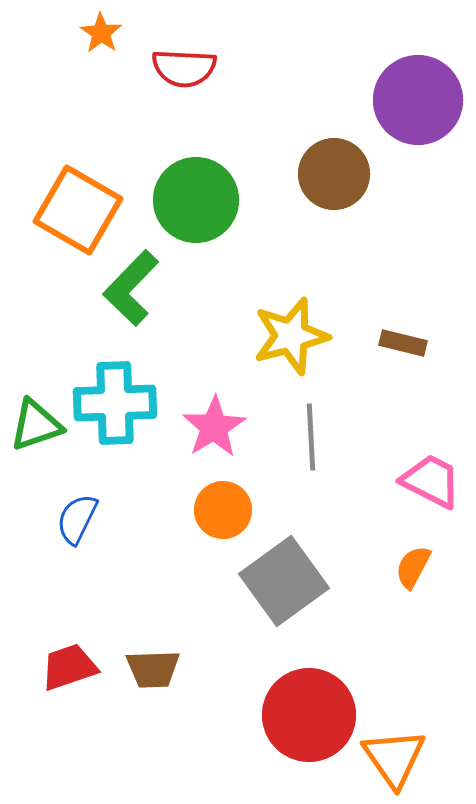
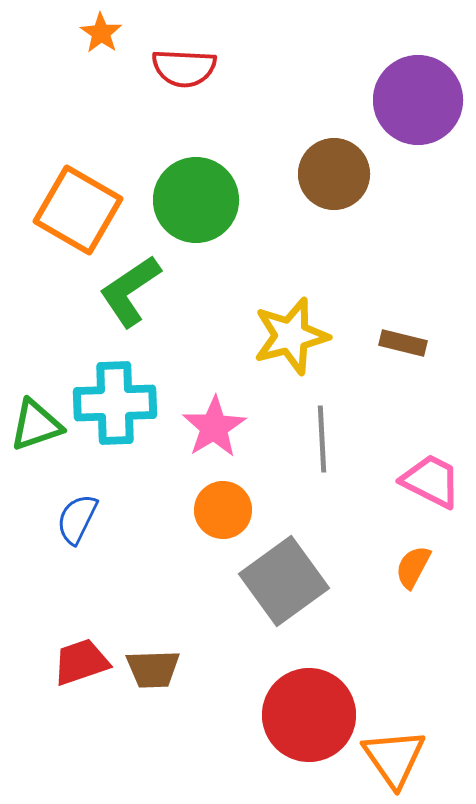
green L-shape: moved 1 px left, 3 px down; rotated 12 degrees clockwise
gray line: moved 11 px right, 2 px down
red trapezoid: moved 12 px right, 5 px up
